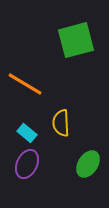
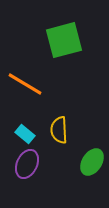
green square: moved 12 px left
yellow semicircle: moved 2 px left, 7 px down
cyan rectangle: moved 2 px left, 1 px down
green ellipse: moved 4 px right, 2 px up
